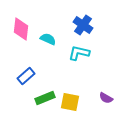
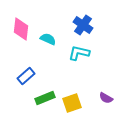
yellow square: moved 2 px right, 1 px down; rotated 30 degrees counterclockwise
